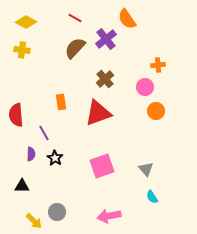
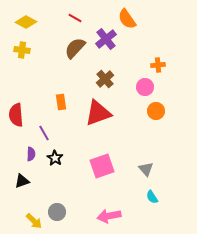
black triangle: moved 5 px up; rotated 21 degrees counterclockwise
